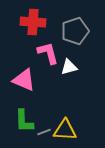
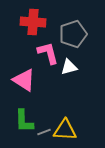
gray pentagon: moved 2 px left, 3 px down
pink triangle: rotated 10 degrees clockwise
